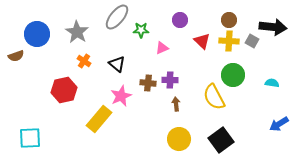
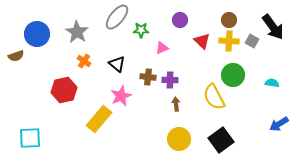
black arrow: rotated 48 degrees clockwise
brown cross: moved 6 px up
